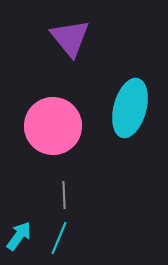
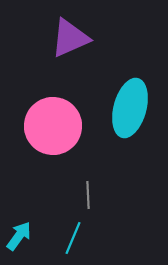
purple triangle: rotated 45 degrees clockwise
gray line: moved 24 px right
cyan line: moved 14 px right
